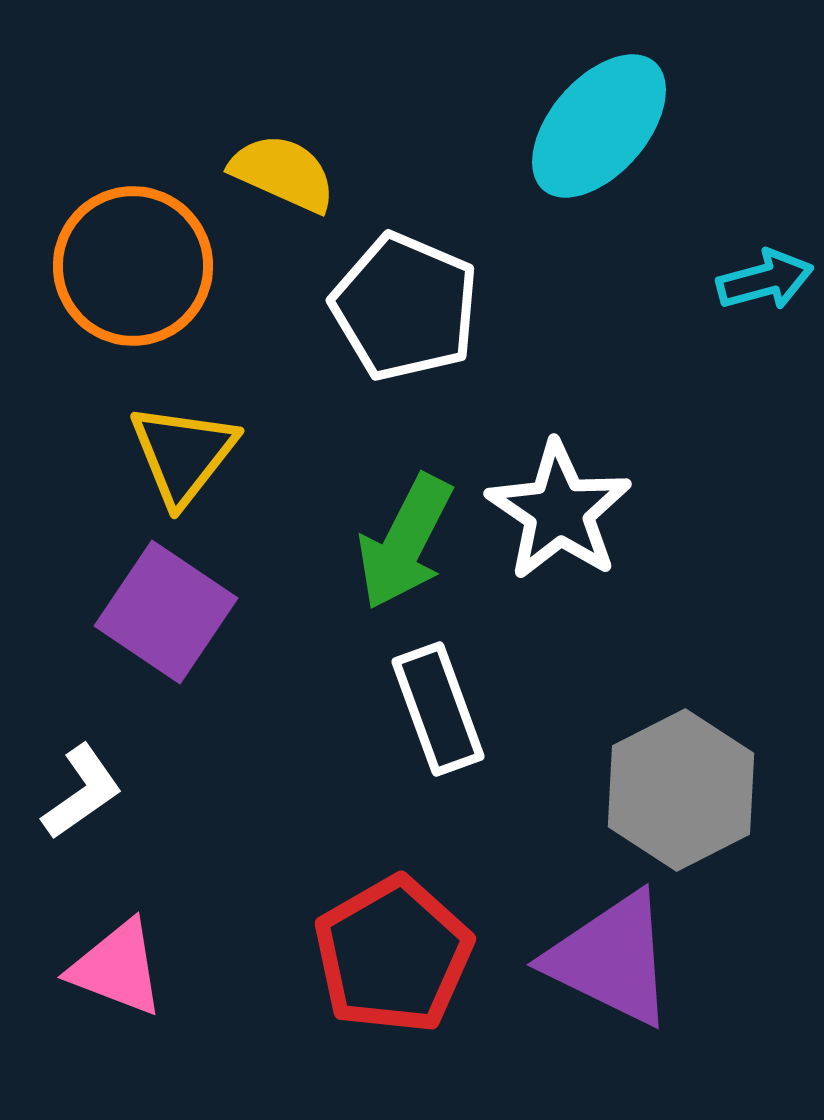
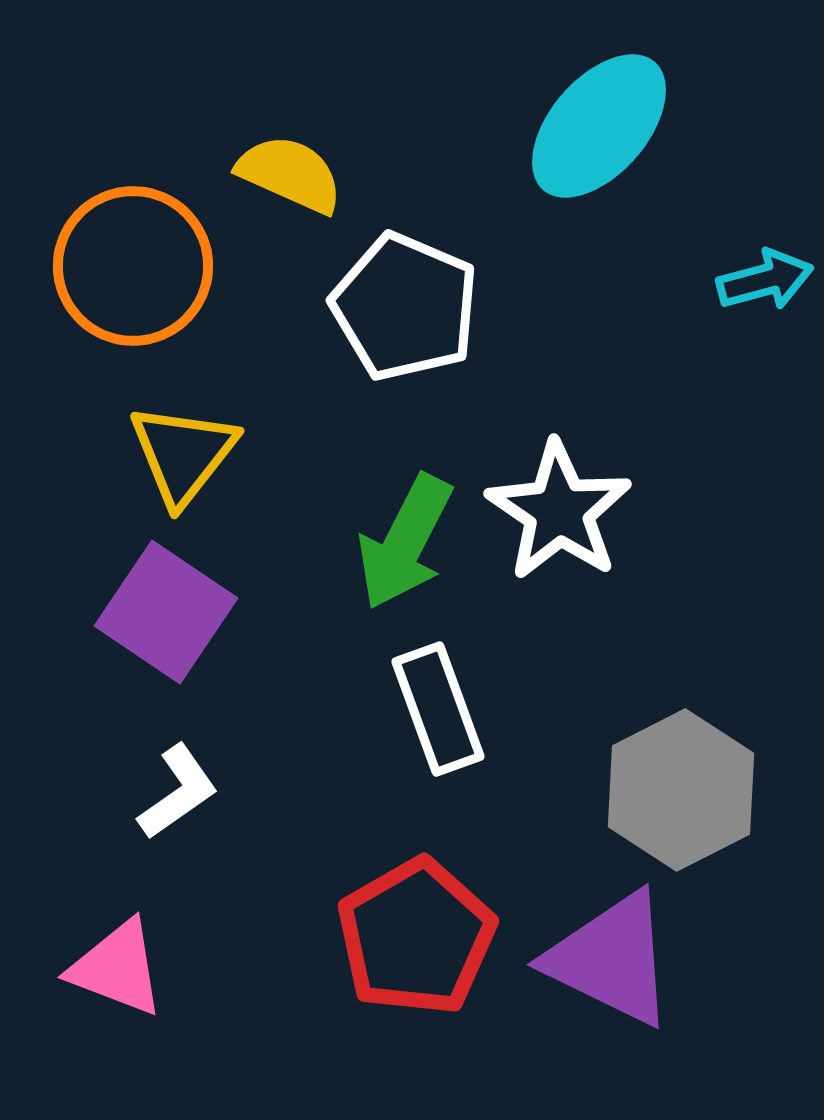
yellow semicircle: moved 7 px right, 1 px down
white L-shape: moved 96 px right
red pentagon: moved 23 px right, 18 px up
